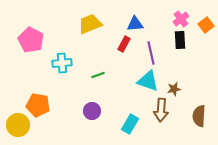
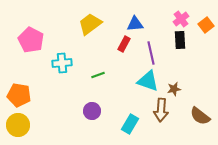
yellow trapezoid: rotated 15 degrees counterclockwise
orange pentagon: moved 19 px left, 10 px up
brown semicircle: moved 1 px right; rotated 55 degrees counterclockwise
